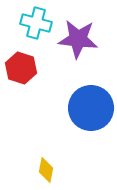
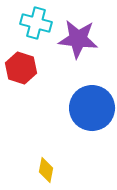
blue circle: moved 1 px right
